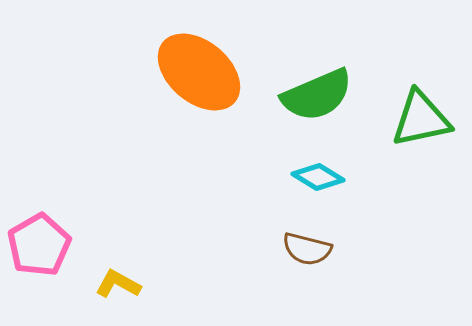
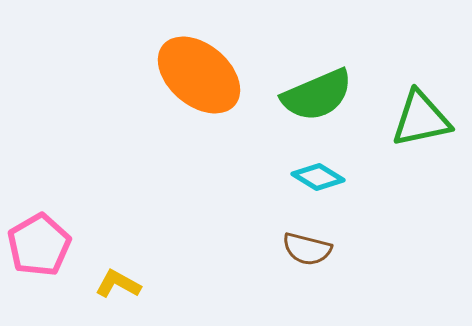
orange ellipse: moved 3 px down
